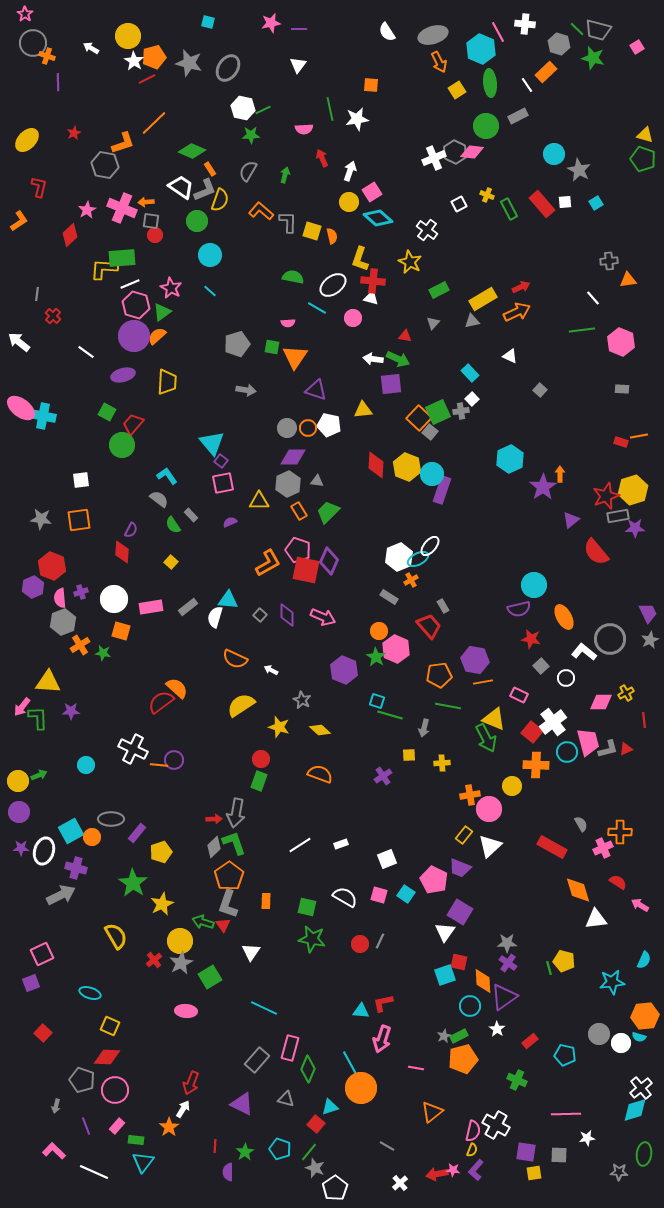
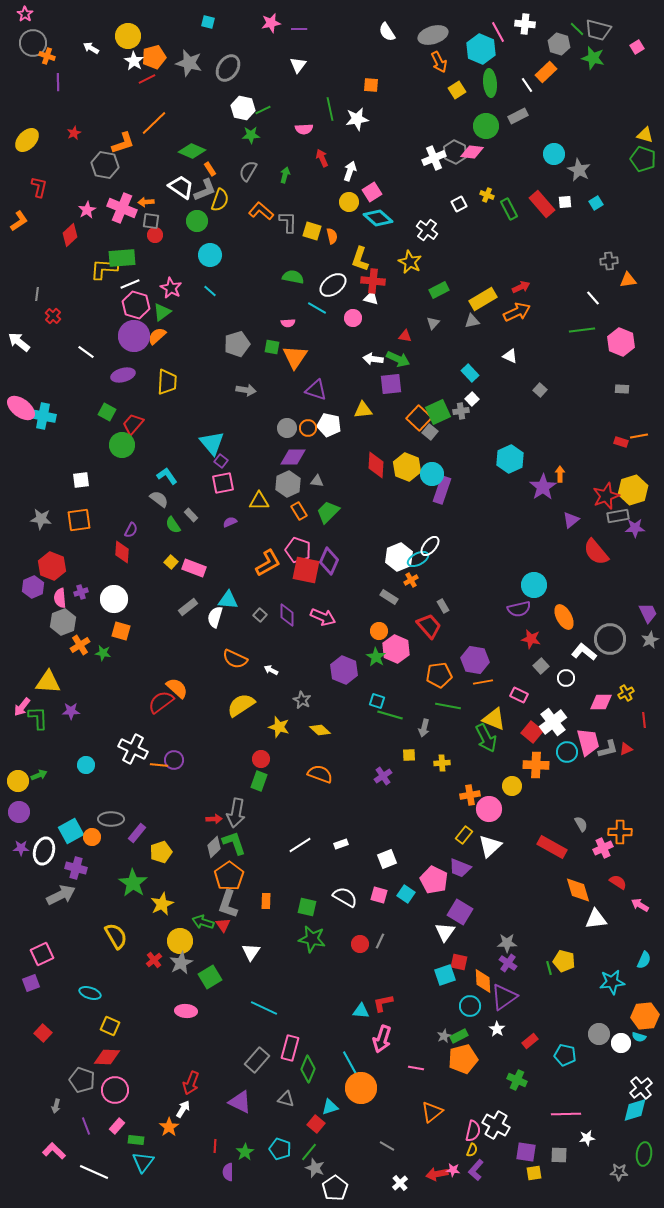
pink rectangle at (151, 607): moved 43 px right, 39 px up; rotated 30 degrees clockwise
purple triangle at (242, 1104): moved 2 px left, 2 px up
